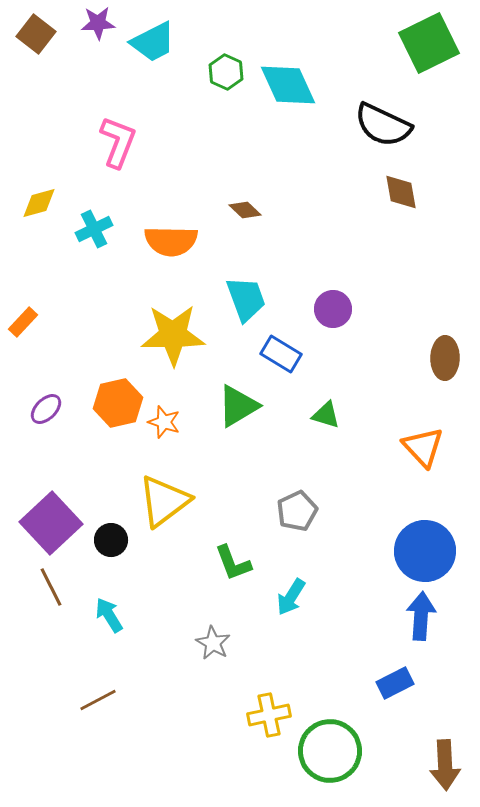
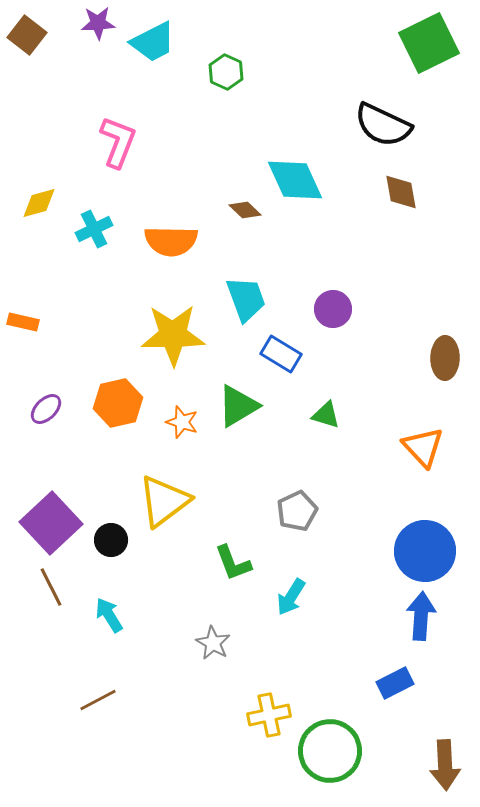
brown square at (36, 34): moved 9 px left, 1 px down
cyan diamond at (288, 85): moved 7 px right, 95 px down
orange rectangle at (23, 322): rotated 60 degrees clockwise
orange star at (164, 422): moved 18 px right
